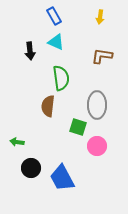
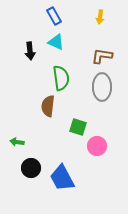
gray ellipse: moved 5 px right, 18 px up
